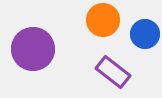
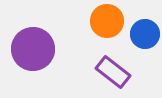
orange circle: moved 4 px right, 1 px down
